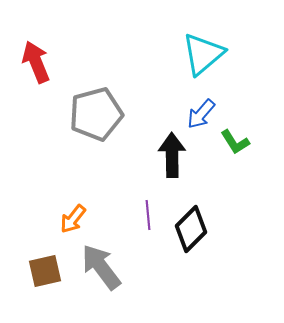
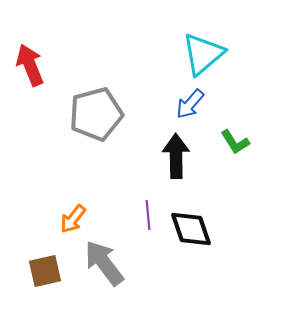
red arrow: moved 6 px left, 3 px down
blue arrow: moved 11 px left, 10 px up
black arrow: moved 4 px right, 1 px down
black diamond: rotated 63 degrees counterclockwise
gray arrow: moved 3 px right, 4 px up
